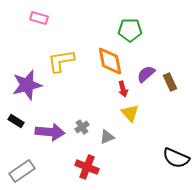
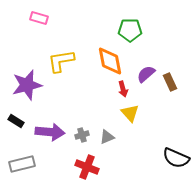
gray cross: moved 8 px down; rotated 16 degrees clockwise
gray rectangle: moved 7 px up; rotated 20 degrees clockwise
